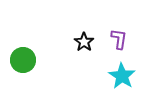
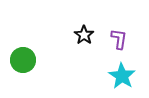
black star: moved 7 px up
